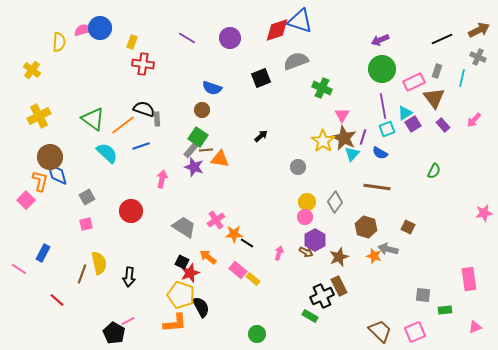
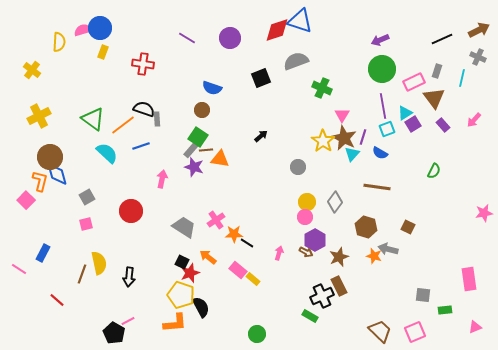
yellow rectangle at (132, 42): moved 29 px left, 10 px down
